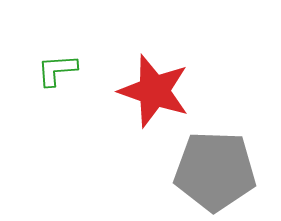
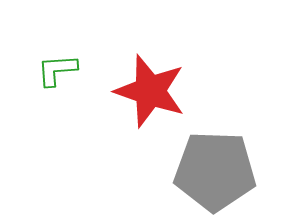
red star: moved 4 px left
